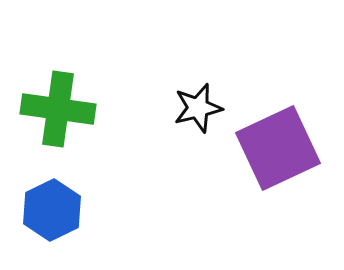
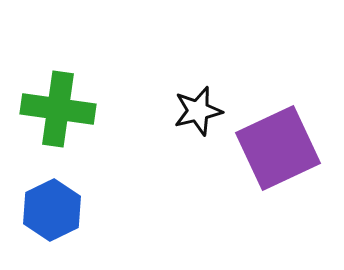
black star: moved 3 px down
